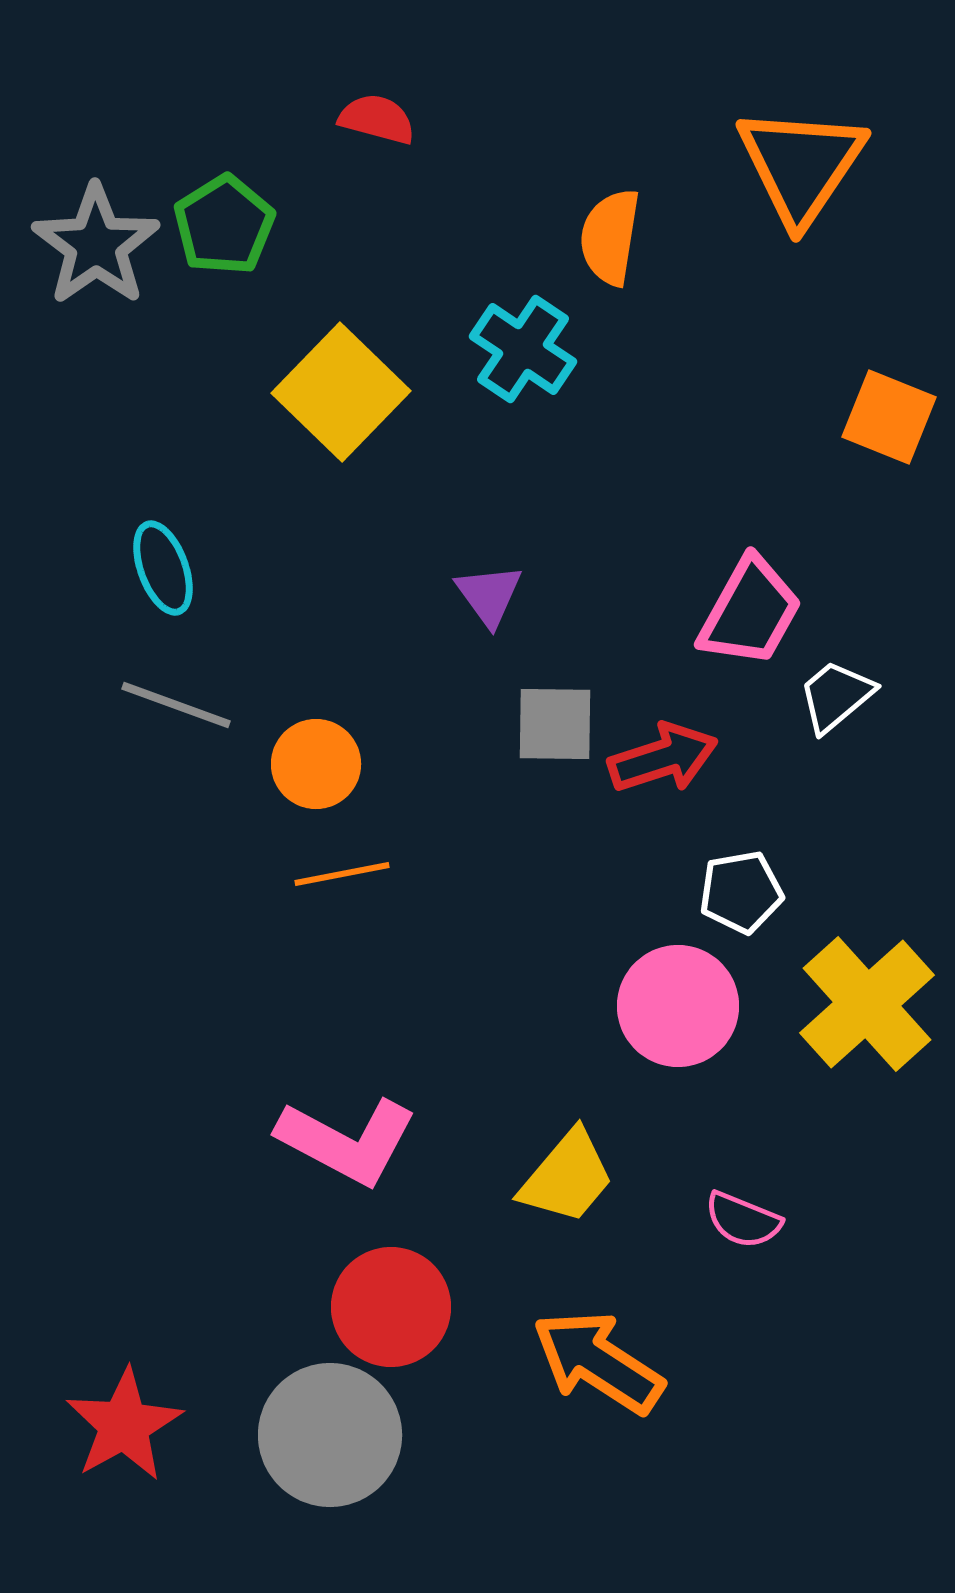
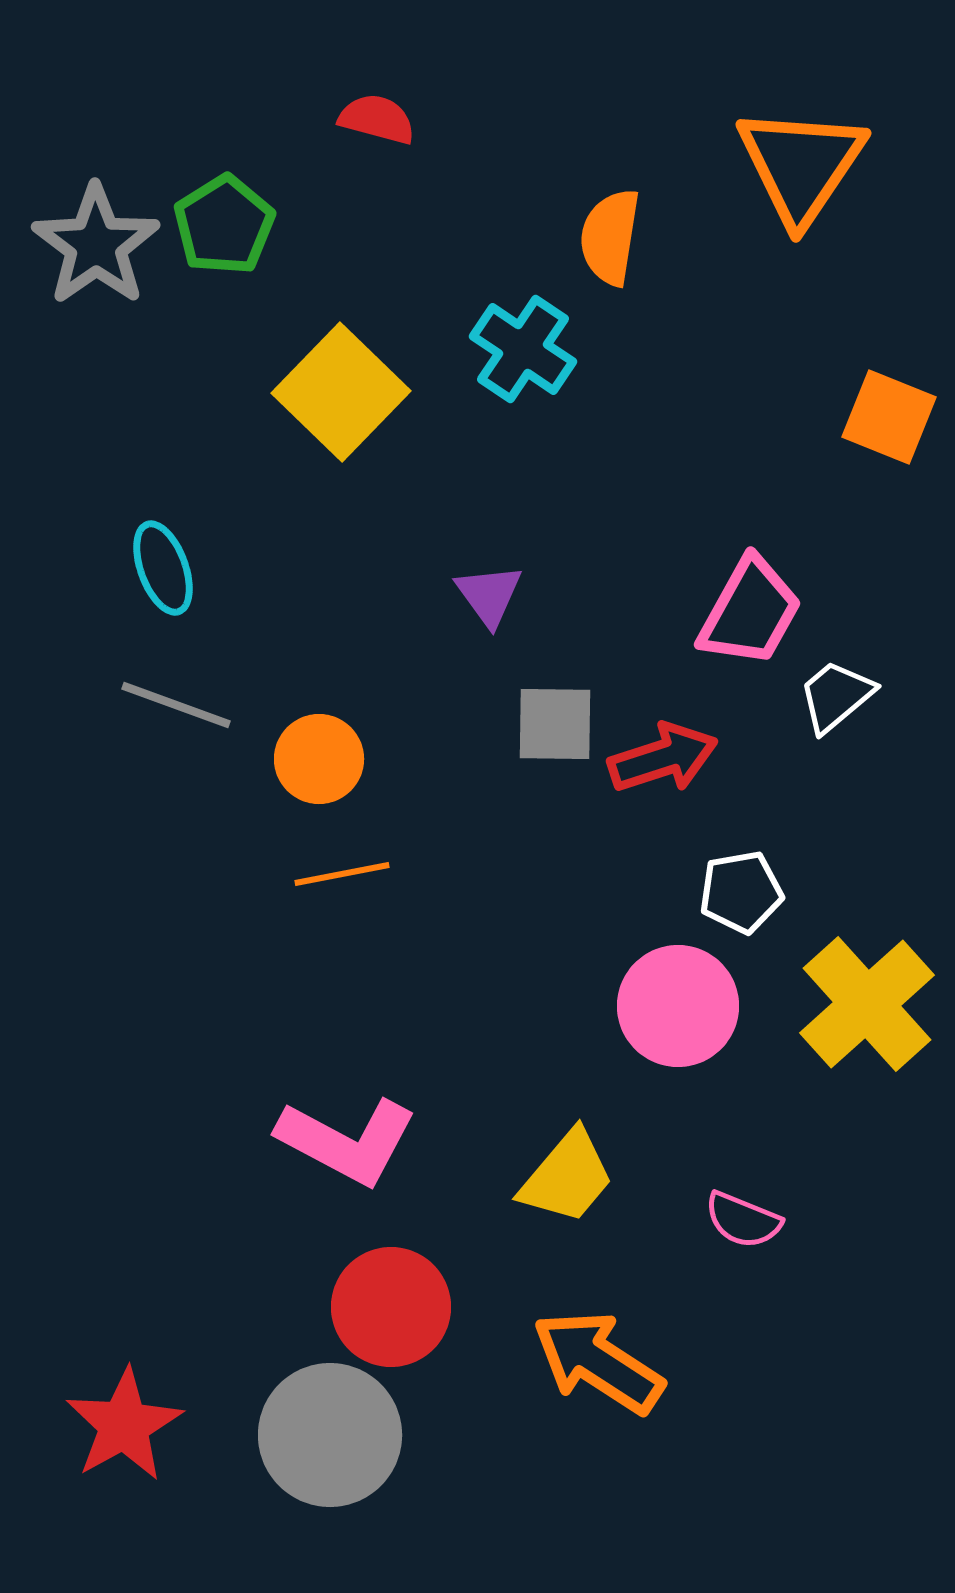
orange circle: moved 3 px right, 5 px up
